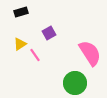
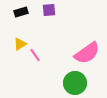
purple square: moved 23 px up; rotated 24 degrees clockwise
pink semicircle: moved 3 px left; rotated 88 degrees clockwise
